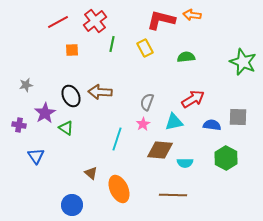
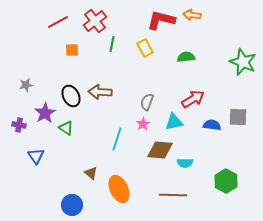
green hexagon: moved 23 px down
